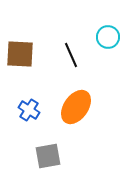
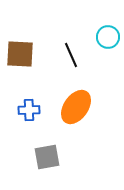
blue cross: rotated 35 degrees counterclockwise
gray square: moved 1 px left, 1 px down
